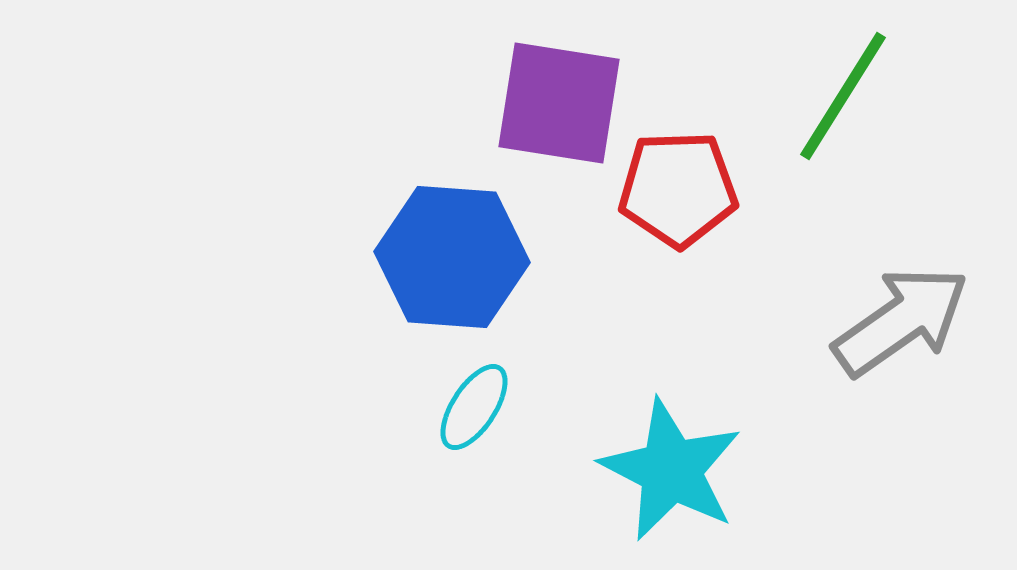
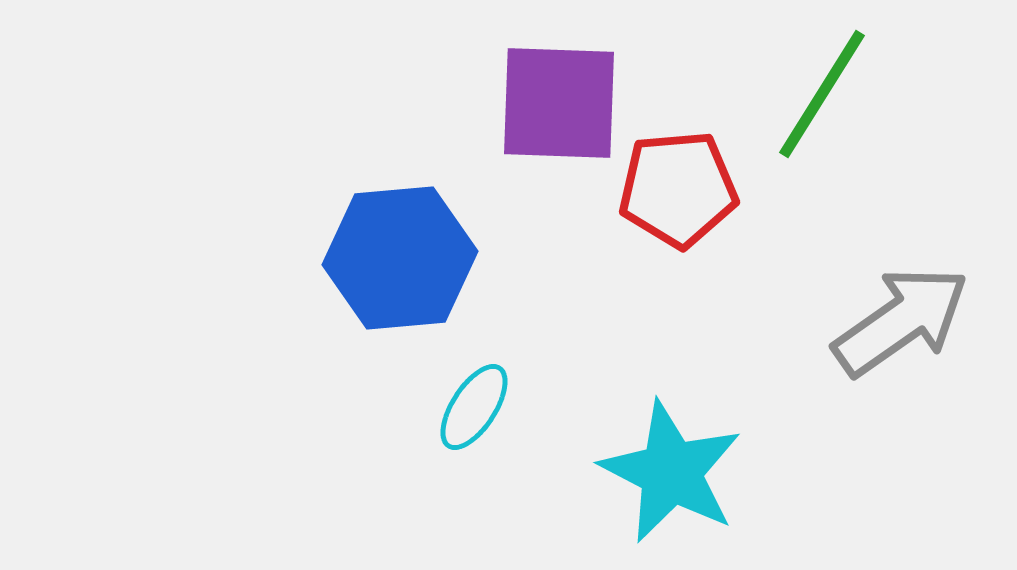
green line: moved 21 px left, 2 px up
purple square: rotated 7 degrees counterclockwise
red pentagon: rotated 3 degrees counterclockwise
blue hexagon: moved 52 px left, 1 px down; rotated 9 degrees counterclockwise
cyan star: moved 2 px down
